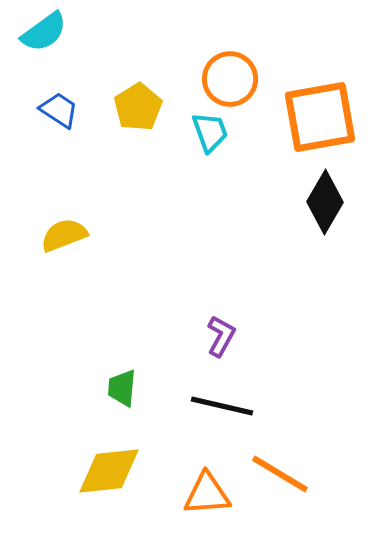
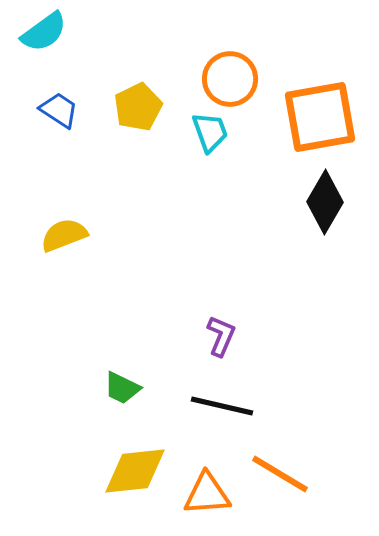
yellow pentagon: rotated 6 degrees clockwise
purple L-shape: rotated 6 degrees counterclockwise
green trapezoid: rotated 69 degrees counterclockwise
yellow diamond: moved 26 px right
